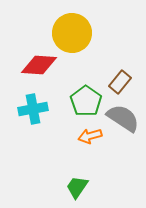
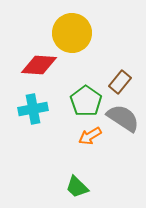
orange arrow: rotated 15 degrees counterclockwise
green trapezoid: rotated 80 degrees counterclockwise
